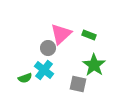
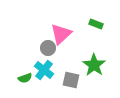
green rectangle: moved 7 px right, 11 px up
gray square: moved 7 px left, 4 px up
